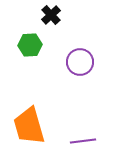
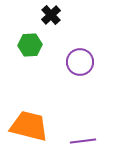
orange trapezoid: rotated 120 degrees clockwise
